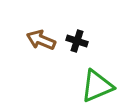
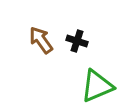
brown arrow: rotated 32 degrees clockwise
